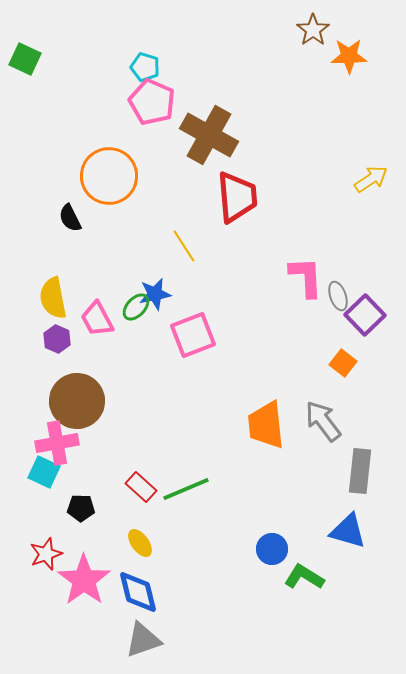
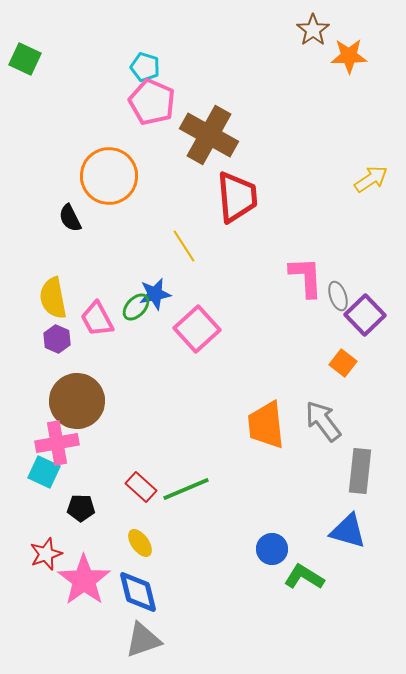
pink square: moved 4 px right, 6 px up; rotated 21 degrees counterclockwise
